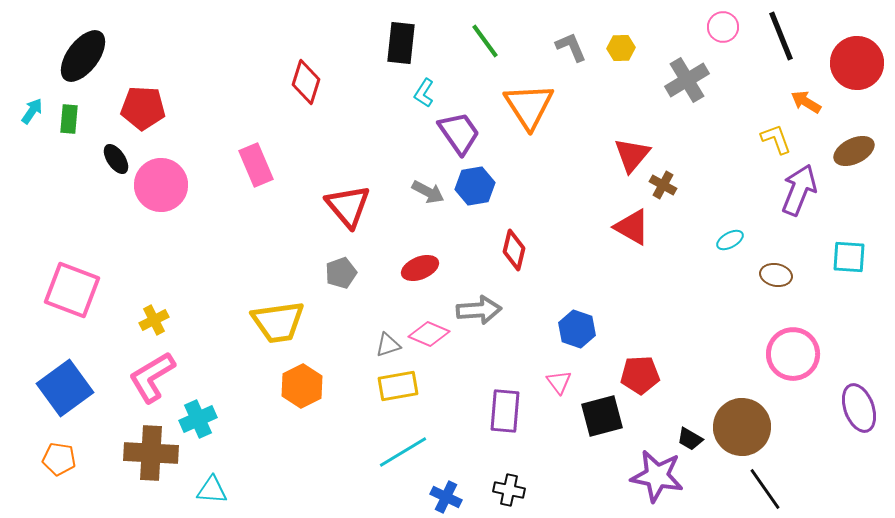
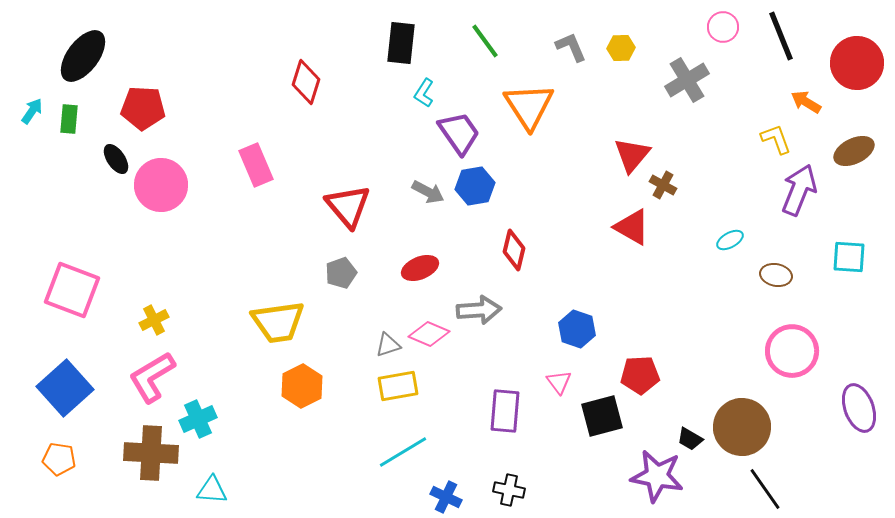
pink circle at (793, 354): moved 1 px left, 3 px up
blue square at (65, 388): rotated 6 degrees counterclockwise
